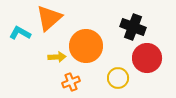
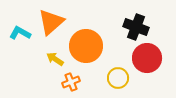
orange triangle: moved 2 px right, 4 px down
black cross: moved 3 px right
yellow arrow: moved 2 px left, 2 px down; rotated 144 degrees counterclockwise
